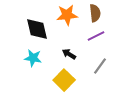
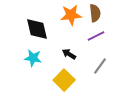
orange star: moved 4 px right
